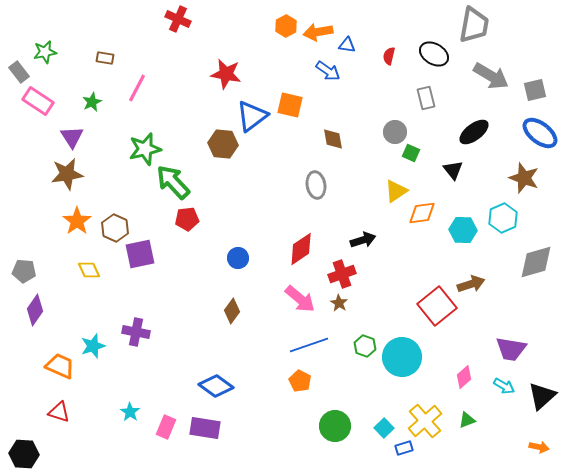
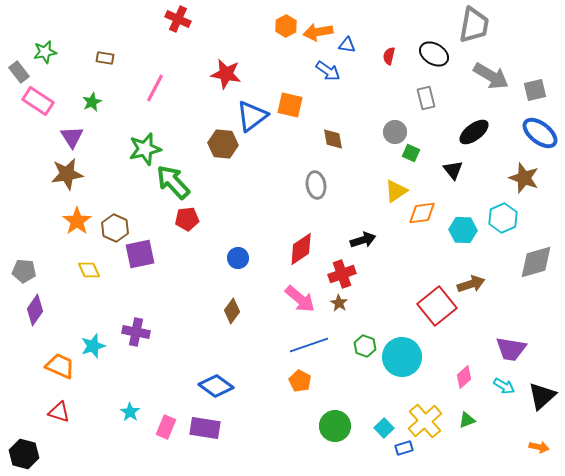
pink line at (137, 88): moved 18 px right
black hexagon at (24, 454): rotated 12 degrees clockwise
